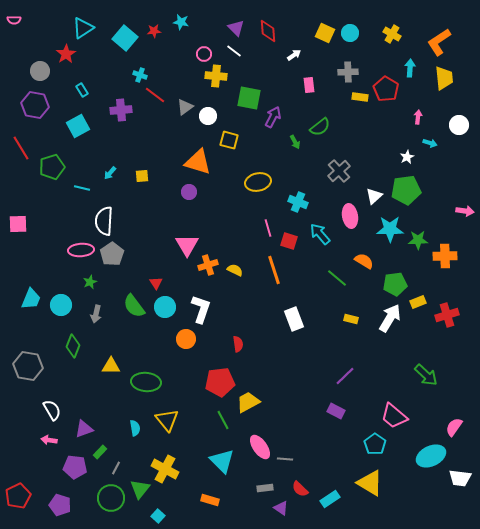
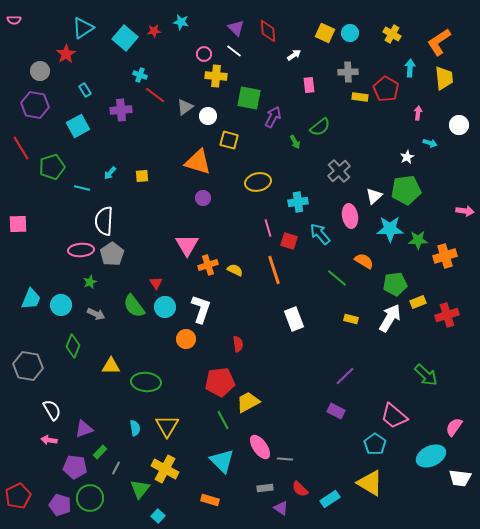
cyan rectangle at (82, 90): moved 3 px right
pink arrow at (418, 117): moved 4 px up
purple circle at (189, 192): moved 14 px right, 6 px down
cyan cross at (298, 202): rotated 30 degrees counterclockwise
orange cross at (445, 256): rotated 15 degrees counterclockwise
gray arrow at (96, 314): rotated 78 degrees counterclockwise
yellow triangle at (167, 420): moved 6 px down; rotated 10 degrees clockwise
green circle at (111, 498): moved 21 px left
